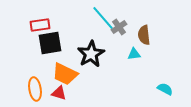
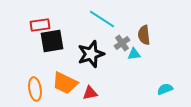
cyan line: moved 1 px left, 1 px down; rotated 16 degrees counterclockwise
gray cross: moved 3 px right, 16 px down
black square: moved 2 px right, 2 px up
black star: rotated 12 degrees clockwise
orange trapezoid: moved 9 px down
cyan semicircle: rotated 49 degrees counterclockwise
red triangle: moved 31 px right; rotated 28 degrees counterclockwise
